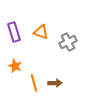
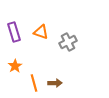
orange star: rotated 16 degrees clockwise
